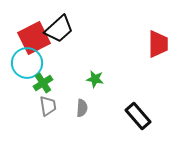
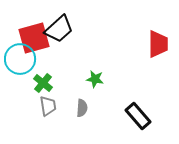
red square: rotated 12 degrees clockwise
cyan circle: moved 7 px left, 4 px up
green cross: rotated 18 degrees counterclockwise
